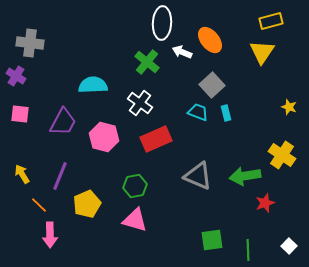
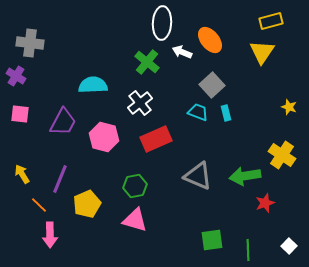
white cross: rotated 15 degrees clockwise
purple line: moved 3 px down
